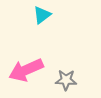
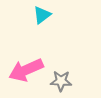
gray star: moved 5 px left, 1 px down
